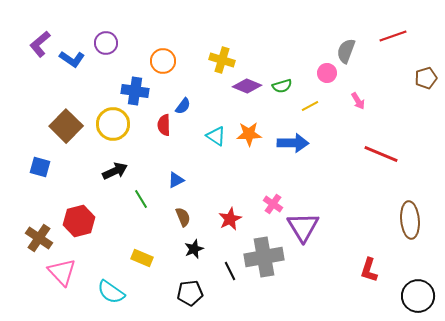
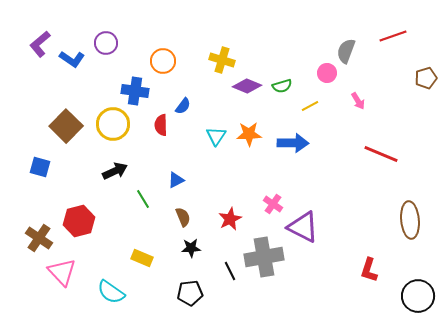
red semicircle at (164, 125): moved 3 px left
cyan triangle at (216, 136): rotated 30 degrees clockwise
green line at (141, 199): moved 2 px right
purple triangle at (303, 227): rotated 32 degrees counterclockwise
black star at (194, 249): moved 3 px left, 1 px up; rotated 18 degrees clockwise
